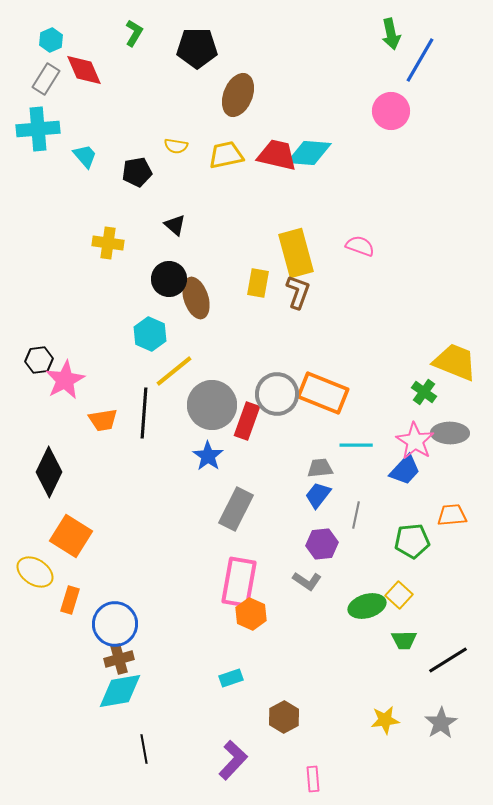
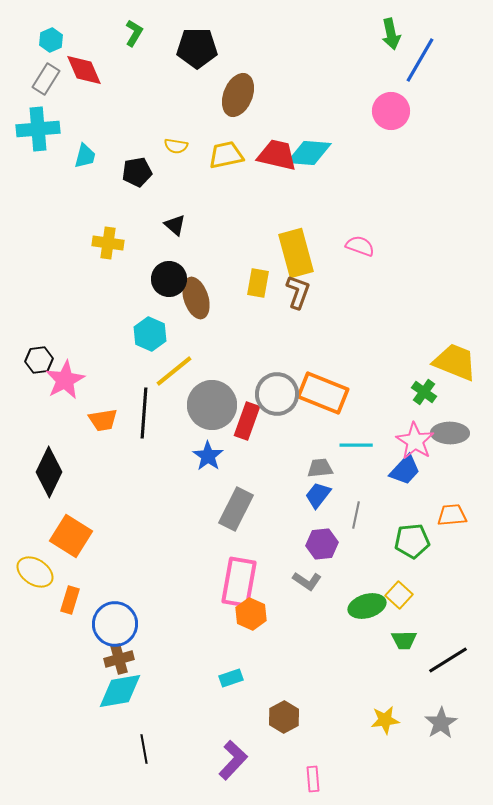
cyan trapezoid at (85, 156): rotated 56 degrees clockwise
